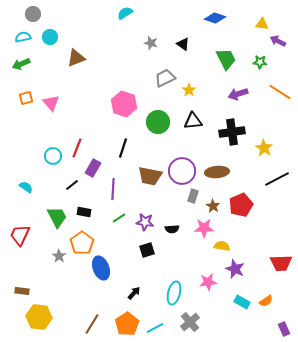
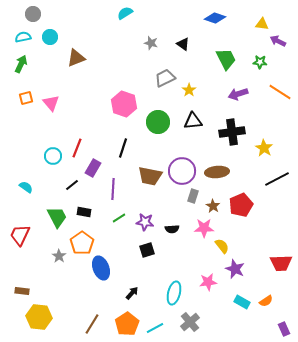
green arrow at (21, 64): rotated 138 degrees clockwise
yellow semicircle at (222, 246): rotated 42 degrees clockwise
black arrow at (134, 293): moved 2 px left
